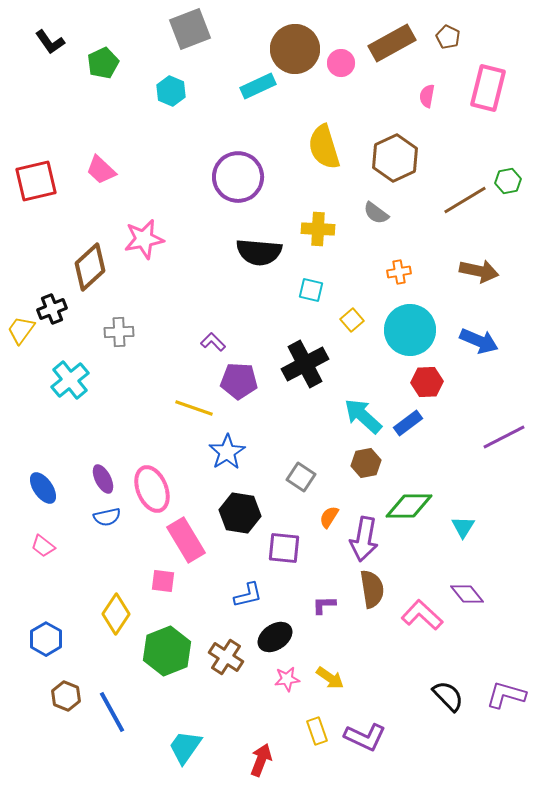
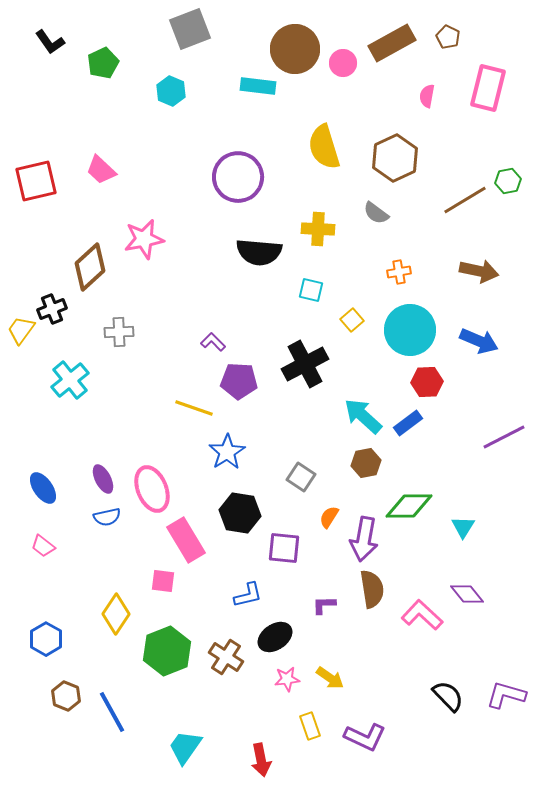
pink circle at (341, 63): moved 2 px right
cyan rectangle at (258, 86): rotated 32 degrees clockwise
yellow rectangle at (317, 731): moved 7 px left, 5 px up
red arrow at (261, 760): rotated 148 degrees clockwise
